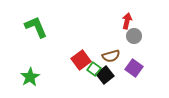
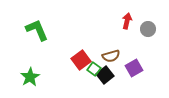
green L-shape: moved 1 px right, 3 px down
gray circle: moved 14 px right, 7 px up
purple square: rotated 24 degrees clockwise
